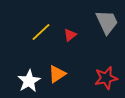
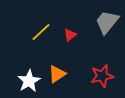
gray trapezoid: rotated 116 degrees counterclockwise
red star: moved 4 px left, 2 px up
